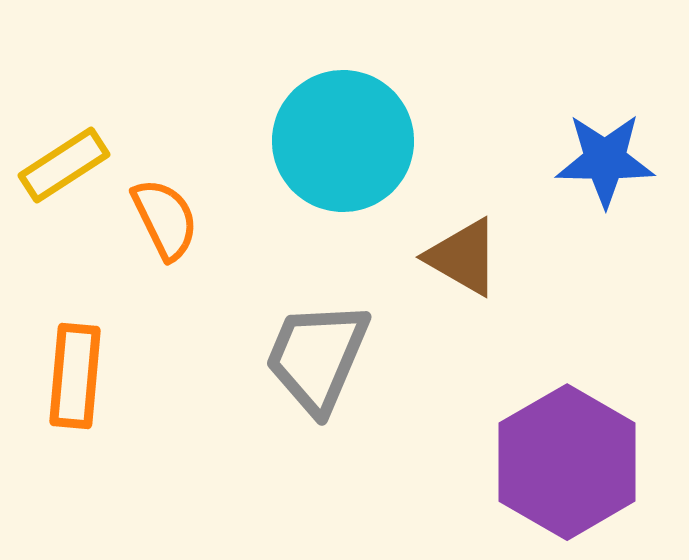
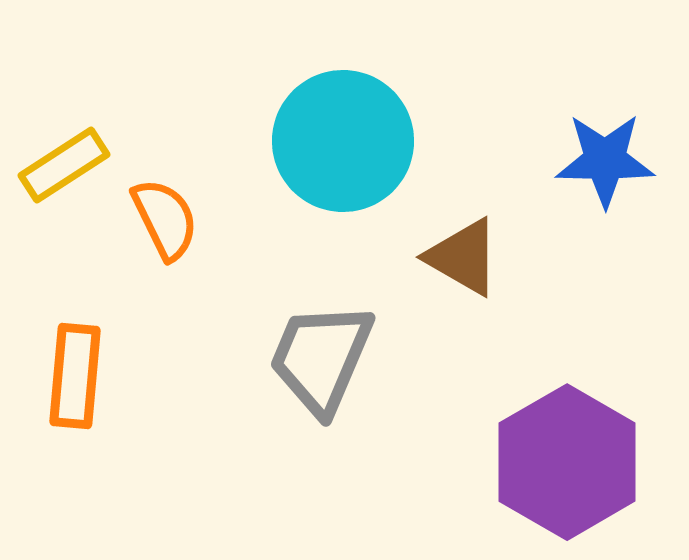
gray trapezoid: moved 4 px right, 1 px down
